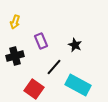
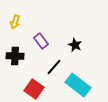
purple rectangle: rotated 14 degrees counterclockwise
black cross: rotated 18 degrees clockwise
cyan rectangle: rotated 10 degrees clockwise
